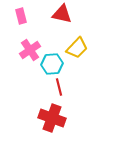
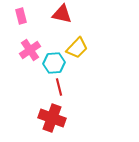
cyan hexagon: moved 2 px right, 1 px up
